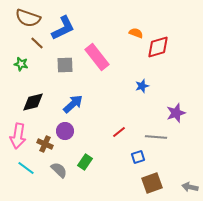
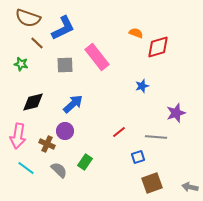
brown cross: moved 2 px right
